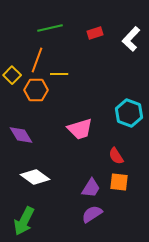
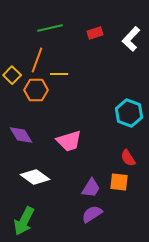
pink trapezoid: moved 11 px left, 12 px down
red semicircle: moved 12 px right, 2 px down
